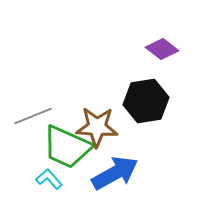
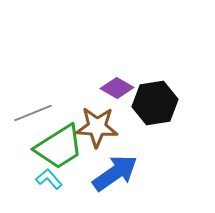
purple diamond: moved 45 px left, 39 px down; rotated 8 degrees counterclockwise
black hexagon: moved 9 px right, 2 px down
gray line: moved 3 px up
green trapezoid: moved 8 px left; rotated 56 degrees counterclockwise
blue arrow: rotated 6 degrees counterclockwise
